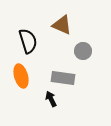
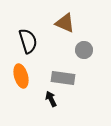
brown triangle: moved 3 px right, 2 px up
gray circle: moved 1 px right, 1 px up
